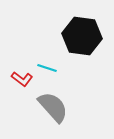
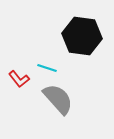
red L-shape: moved 3 px left; rotated 15 degrees clockwise
gray semicircle: moved 5 px right, 8 px up
